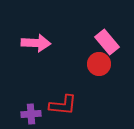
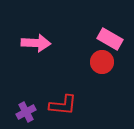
pink rectangle: moved 3 px right, 3 px up; rotated 20 degrees counterclockwise
red circle: moved 3 px right, 2 px up
purple cross: moved 5 px left, 2 px up; rotated 24 degrees counterclockwise
